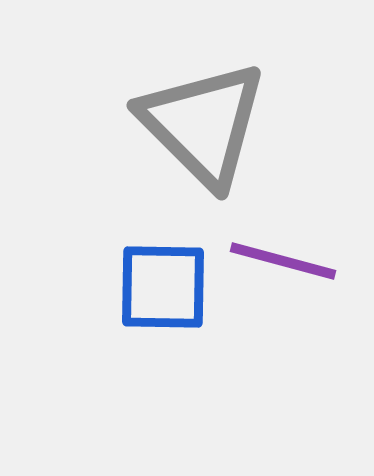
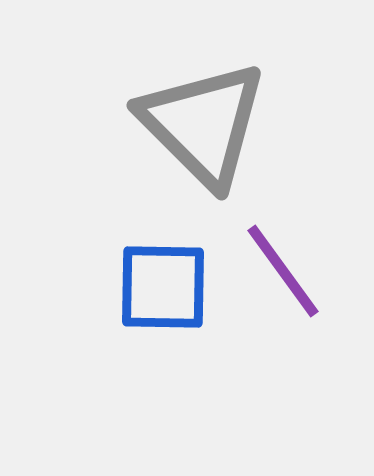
purple line: moved 10 px down; rotated 39 degrees clockwise
